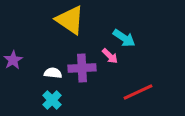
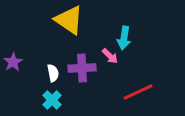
yellow triangle: moved 1 px left
cyan arrow: rotated 65 degrees clockwise
purple star: moved 2 px down
white semicircle: rotated 72 degrees clockwise
